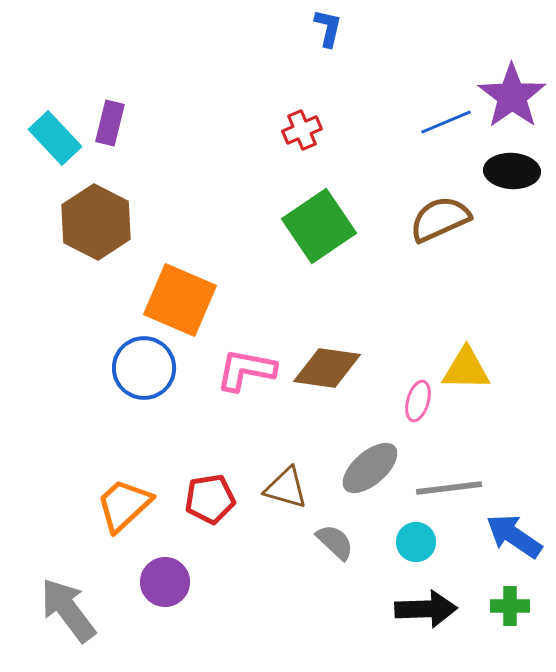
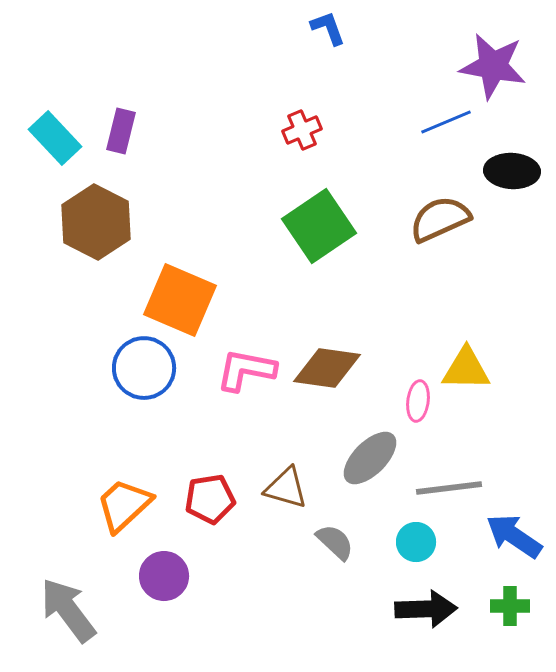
blue L-shape: rotated 33 degrees counterclockwise
purple star: moved 19 px left, 30 px up; rotated 26 degrees counterclockwise
purple rectangle: moved 11 px right, 8 px down
pink ellipse: rotated 9 degrees counterclockwise
gray ellipse: moved 10 px up; rotated 4 degrees counterclockwise
purple circle: moved 1 px left, 6 px up
